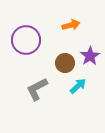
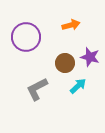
purple circle: moved 3 px up
purple star: moved 1 px down; rotated 24 degrees counterclockwise
